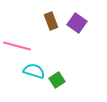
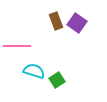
brown rectangle: moved 5 px right
pink line: rotated 16 degrees counterclockwise
